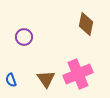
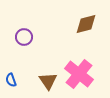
brown diamond: rotated 65 degrees clockwise
pink cross: moved 1 px right; rotated 28 degrees counterclockwise
brown triangle: moved 2 px right, 2 px down
